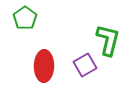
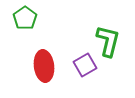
green L-shape: moved 1 px down
red ellipse: rotated 8 degrees counterclockwise
